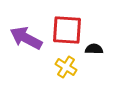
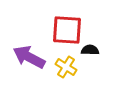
purple arrow: moved 3 px right, 19 px down
black semicircle: moved 4 px left, 1 px down
